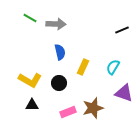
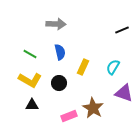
green line: moved 36 px down
brown star: rotated 25 degrees counterclockwise
pink rectangle: moved 1 px right, 4 px down
